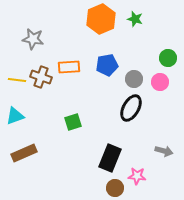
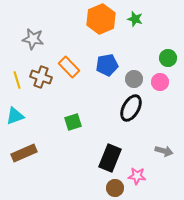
orange rectangle: rotated 50 degrees clockwise
yellow line: rotated 66 degrees clockwise
